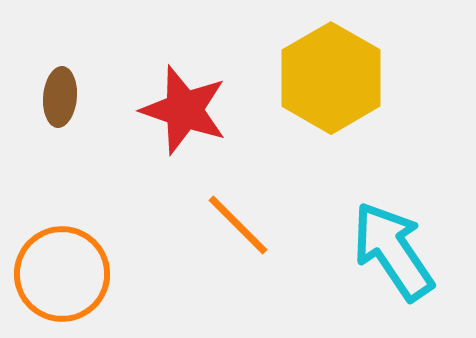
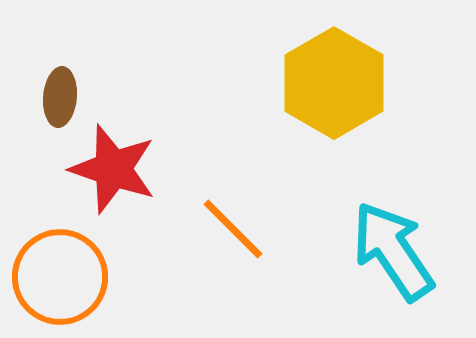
yellow hexagon: moved 3 px right, 5 px down
red star: moved 71 px left, 59 px down
orange line: moved 5 px left, 4 px down
orange circle: moved 2 px left, 3 px down
